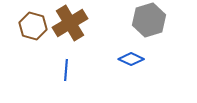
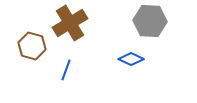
gray hexagon: moved 1 px right, 1 px down; rotated 20 degrees clockwise
brown hexagon: moved 1 px left, 20 px down
blue line: rotated 15 degrees clockwise
